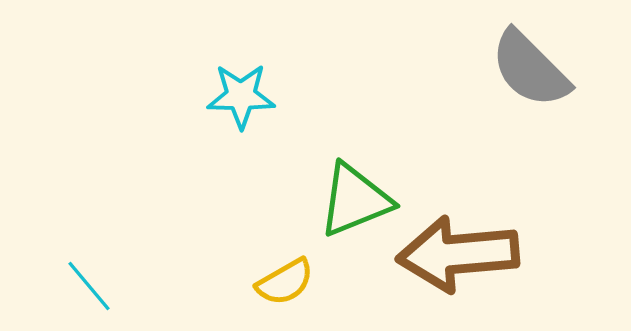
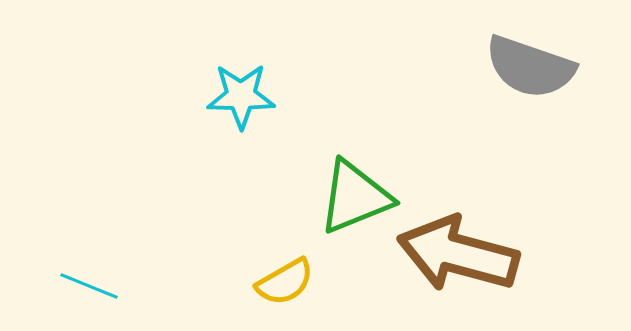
gray semicircle: moved 2 px up; rotated 26 degrees counterclockwise
green triangle: moved 3 px up
brown arrow: rotated 20 degrees clockwise
cyan line: rotated 28 degrees counterclockwise
